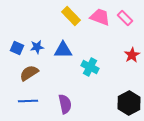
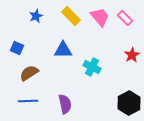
pink trapezoid: rotated 30 degrees clockwise
blue star: moved 1 px left, 31 px up; rotated 16 degrees counterclockwise
cyan cross: moved 2 px right
